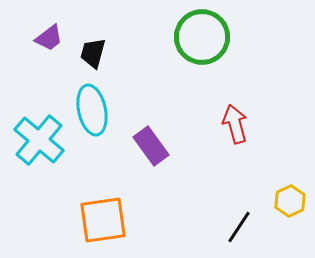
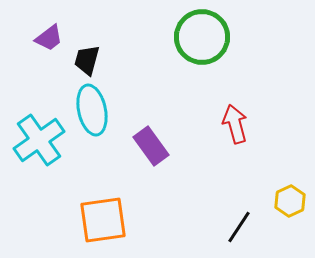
black trapezoid: moved 6 px left, 7 px down
cyan cross: rotated 15 degrees clockwise
